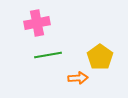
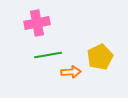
yellow pentagon: rotated 10 degrees clockwise
orange arrow: moved 7 px left, 6 px up
